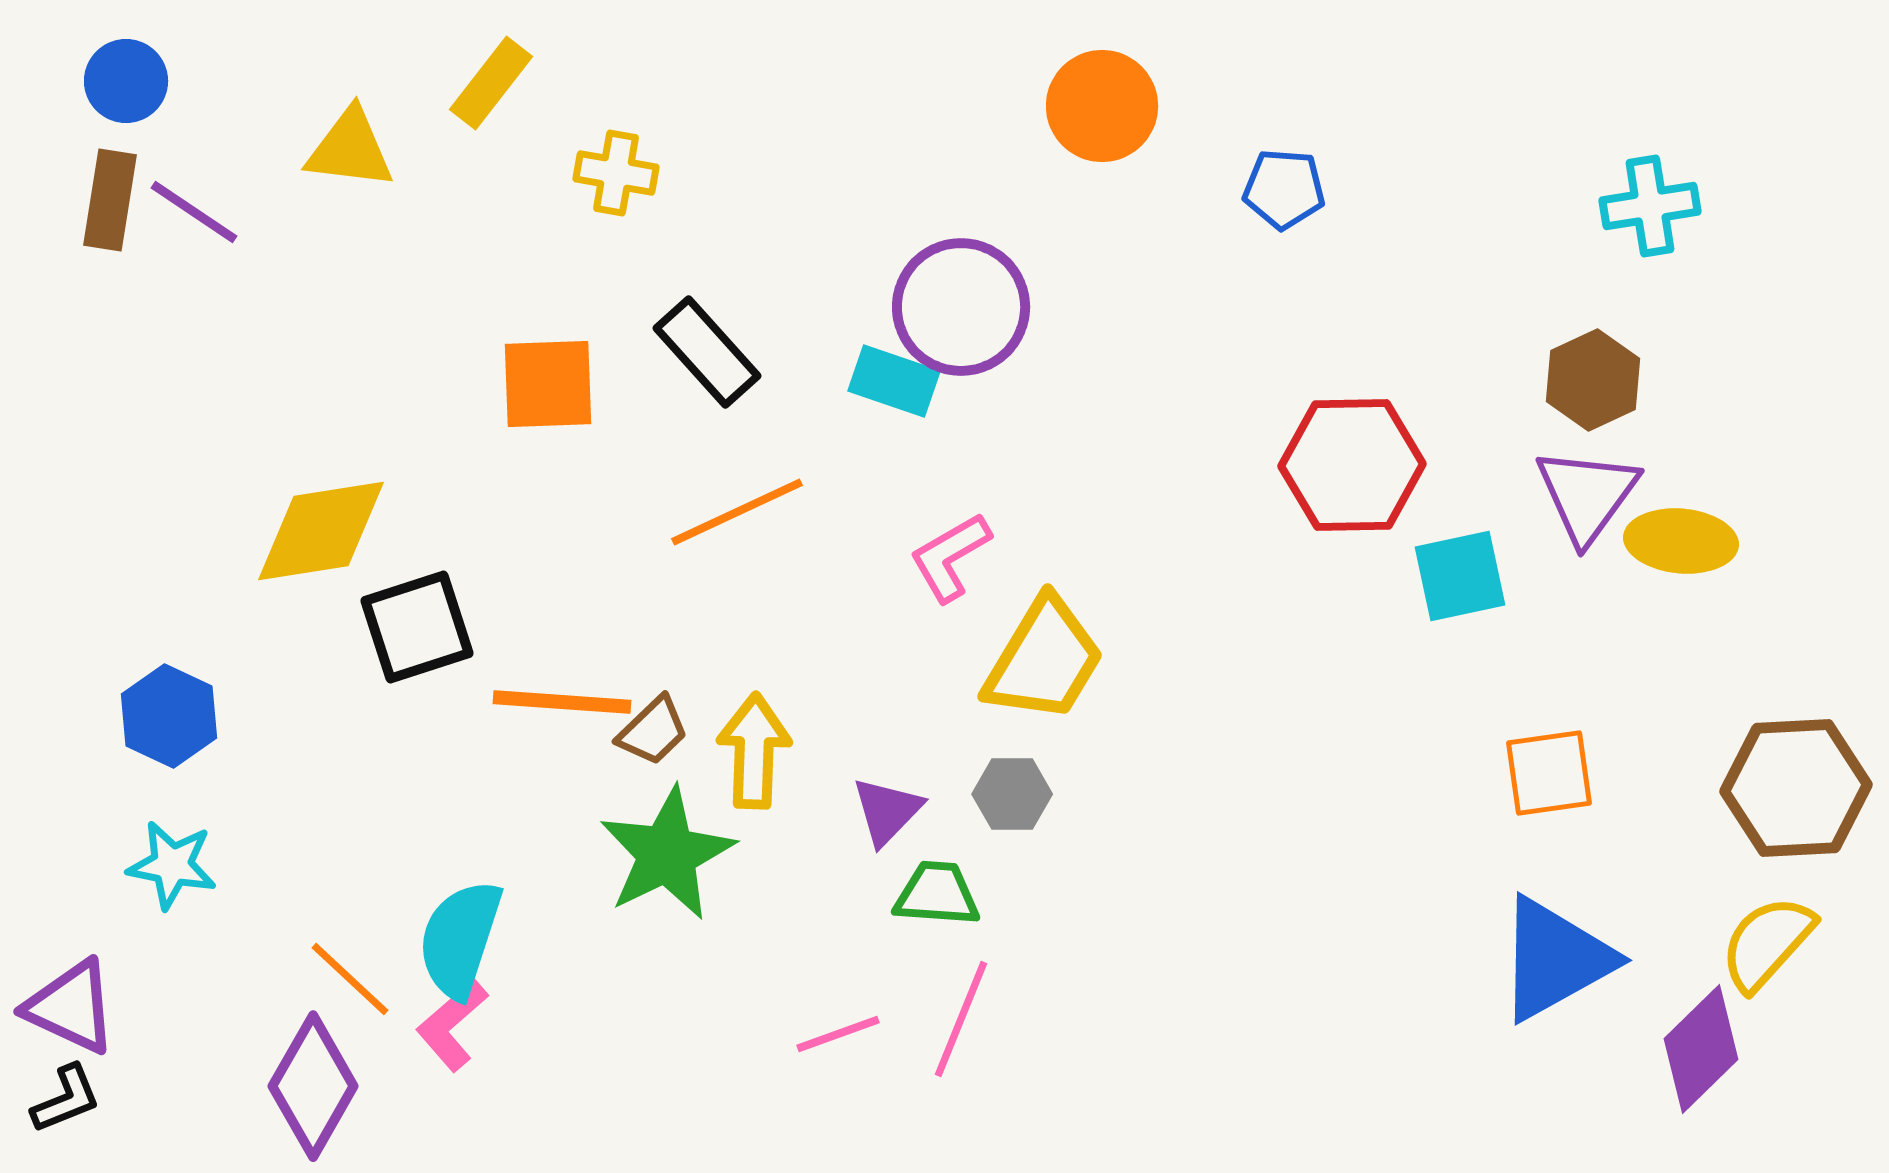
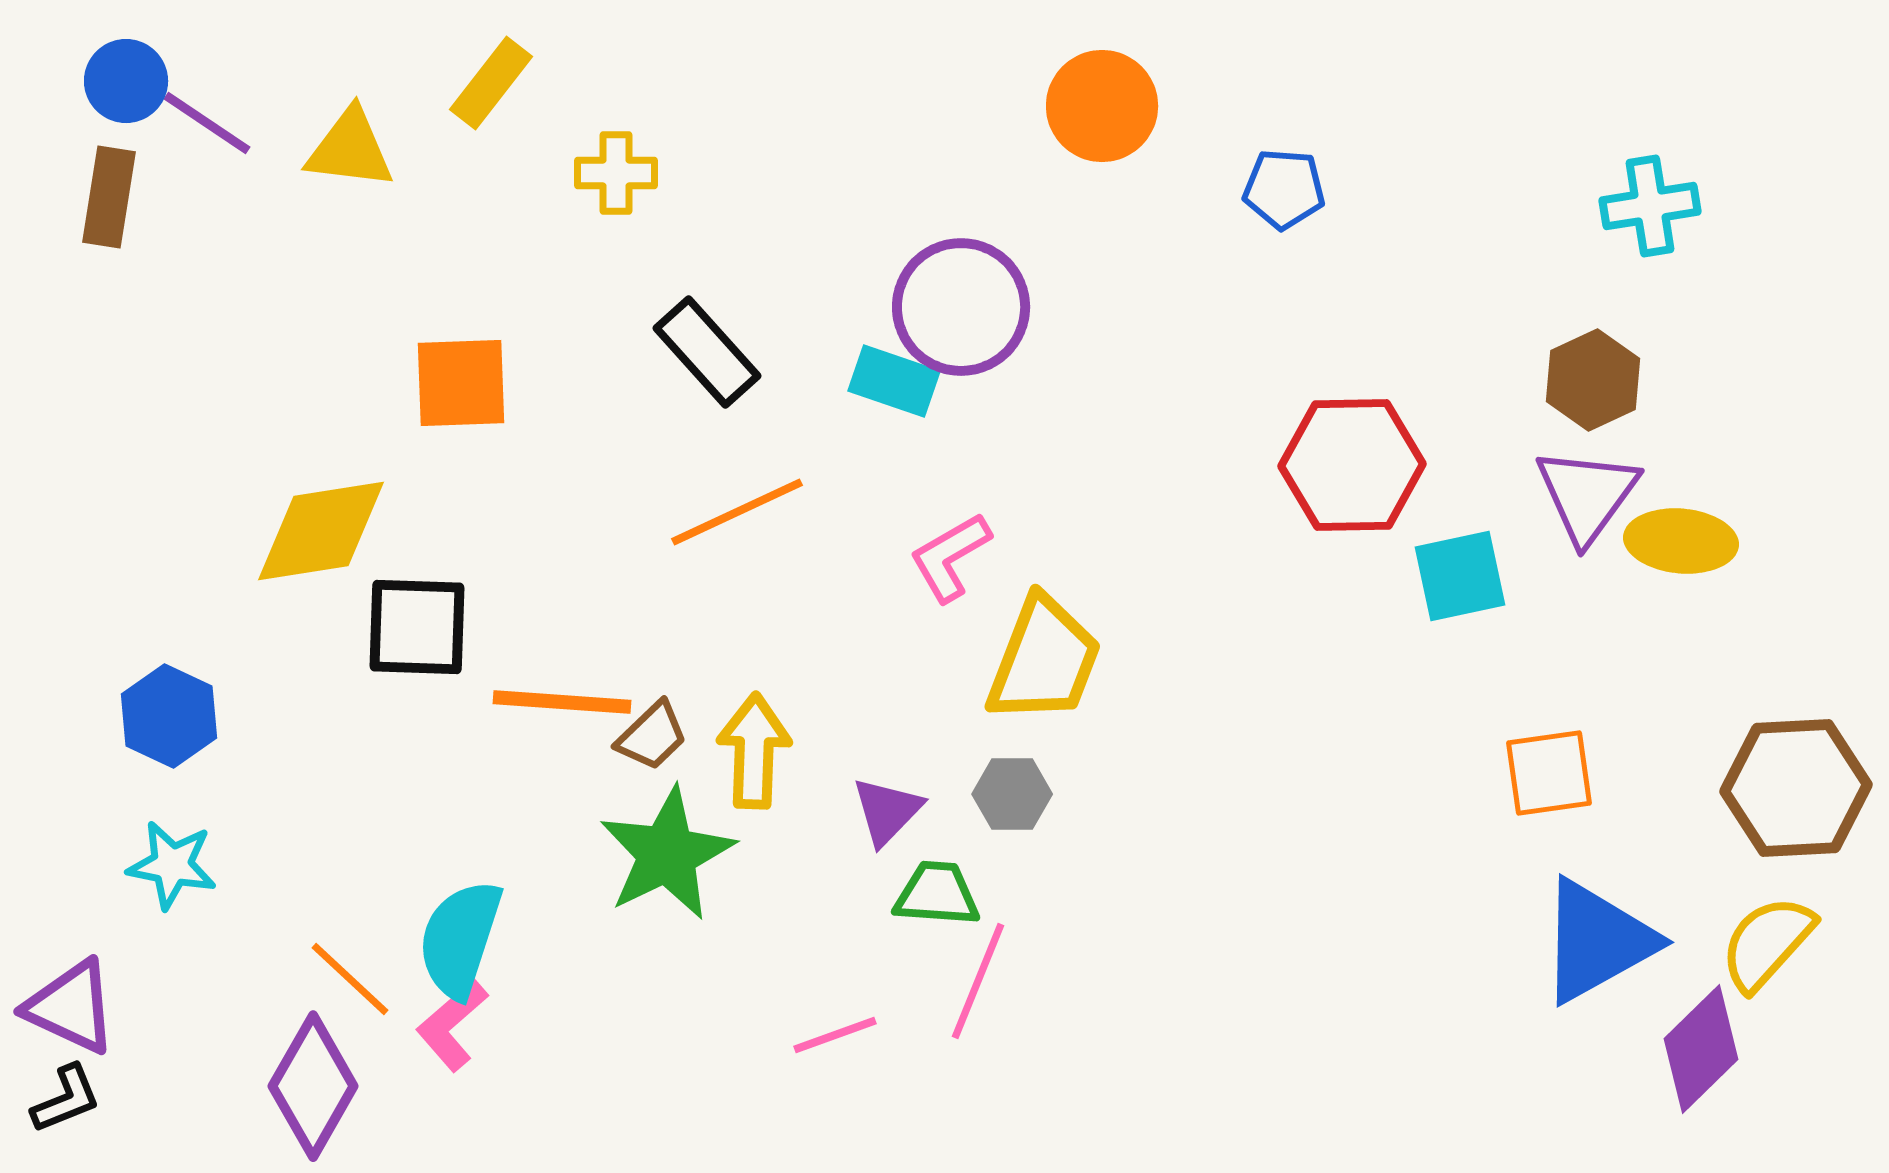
yellow cross at (616, 173): rotated 10 degrees counterclockwise
brown rectangle at (110, 200): moved 1 px left, 3 px up
purple line at (194, 212): moved 13 px right, 89 px up
orange square at (548, 384): moved 87 px left, 1 px up
black square at (417, 627): rotated 20 degrees clockwise
yellow trapezoid at (1044, 660): rotated 10 degrees counterclockwise
brown trapezoid at (653, 731): moved 1 px left, 5 px down
blue triangle at (1555, 959): moved 42 px right, 18 px up
pink line at (961, 1019): moved 17 px right, 38 px up
pink line at (838, 1034): moved 3 px left, 1 px down
